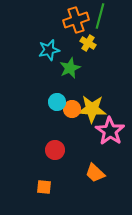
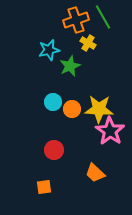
green line: moved 3 px right, 1 px down; rotated 45 degrees counterclockwise
green star: moved 2 px up
cyan circle: moved 4 px left
yellow star: moved 7 px right
red circle: moved 1 px left
orange square: rotated 14 degrees counterclockwise
